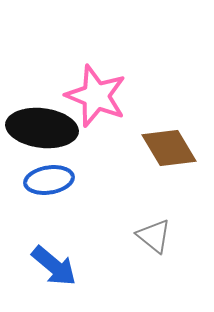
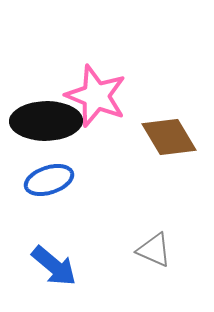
black ellipse: moved 4 px right, 7 px up; rotated 8 degrees counterclockwise
brown diamond: moved 11 px up
blue ellipse: rotated 9 degrees counterclockwise
gray triangle: moved 14 px down; rotated 15 degrees counterclockwise
